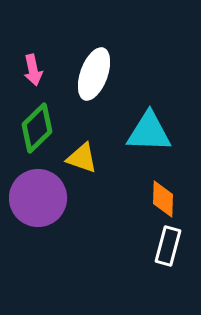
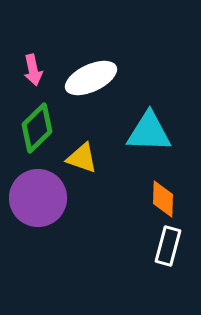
white ellipse: moved 3 px left, 4 px down; rotated 45 degrees clockwise
